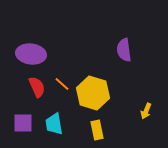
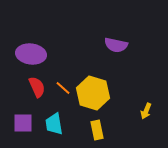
purple semicircle: moved 8 px left, 5 px up; rotated 70 degrees counterclockwise
orange line: moved 1 px right, 4 px down
